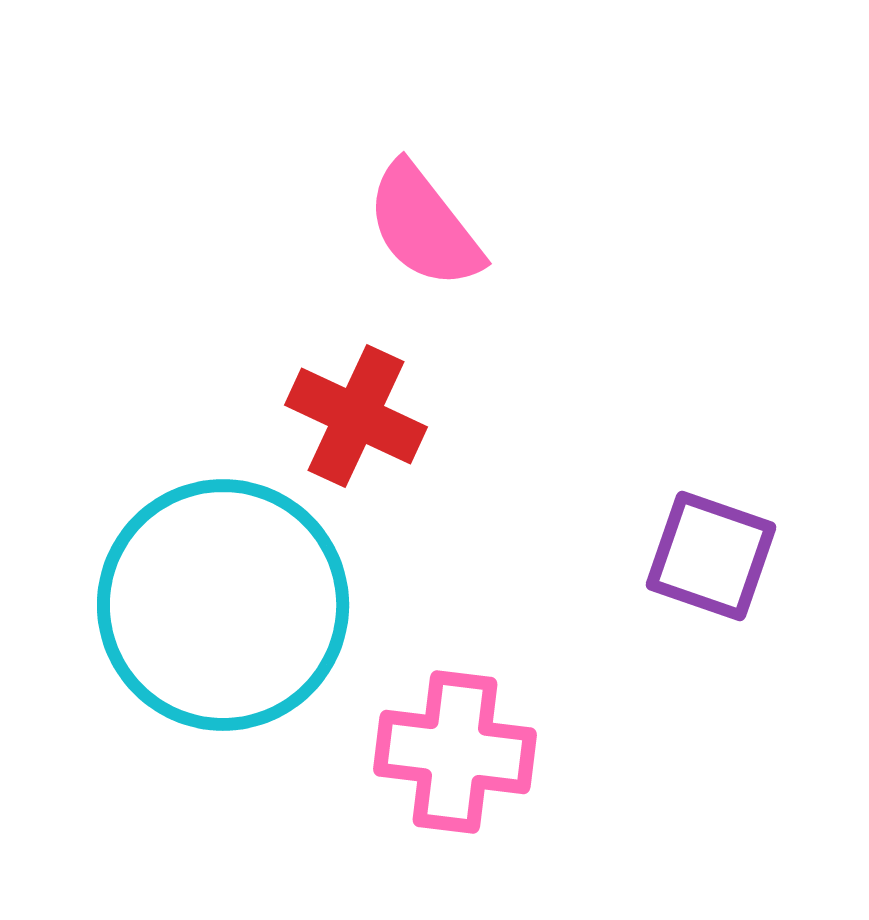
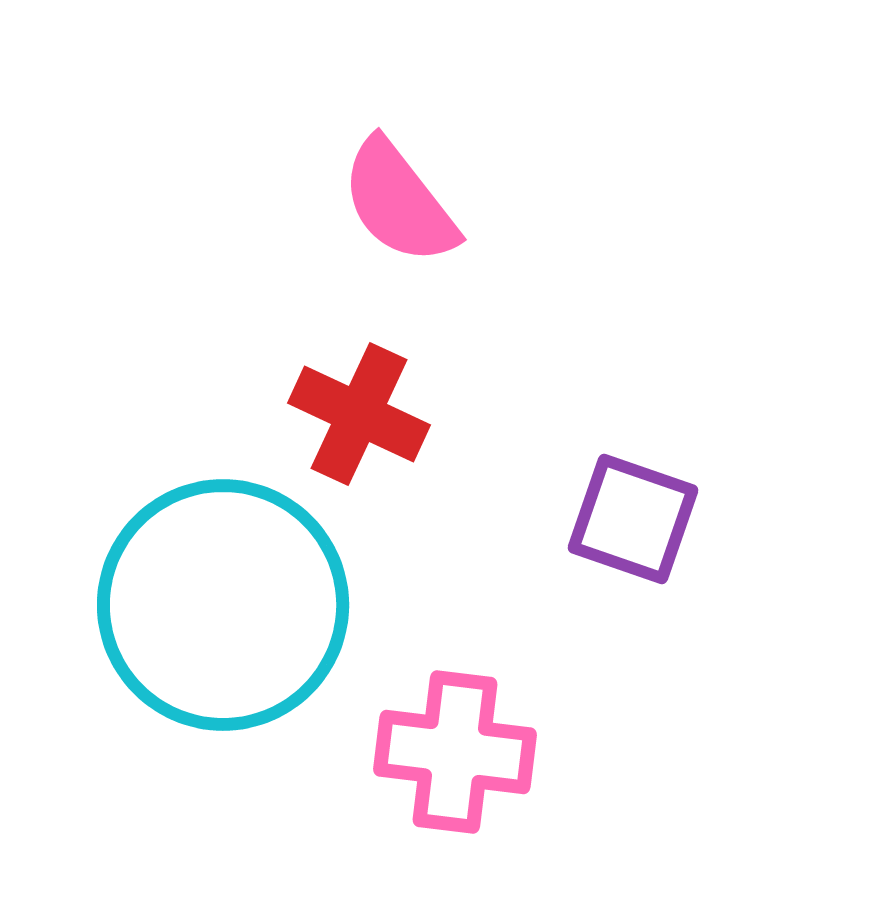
pink semicircle: moved 25 px left, 24 px up
red cross: moved 3 px right, 2 px up
purple square: moved 78 px left, 37 px up
